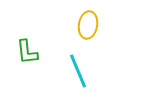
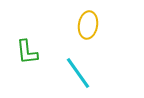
cyan line: moved 2 px down; rotated 12 degrees counterclockwise
